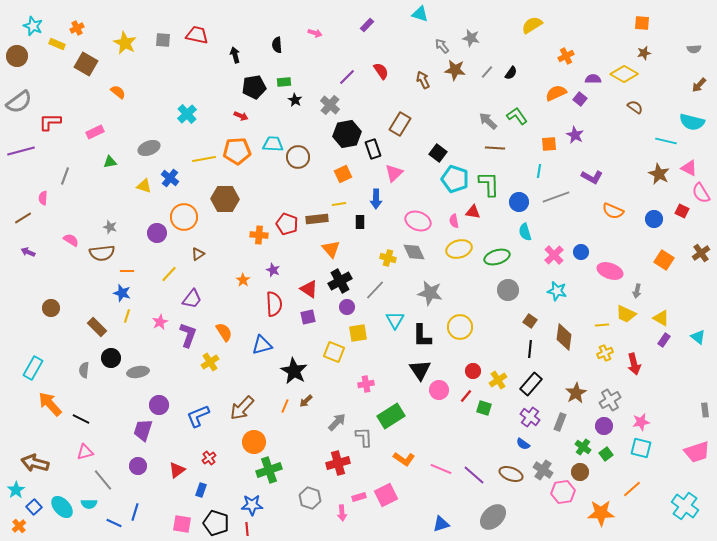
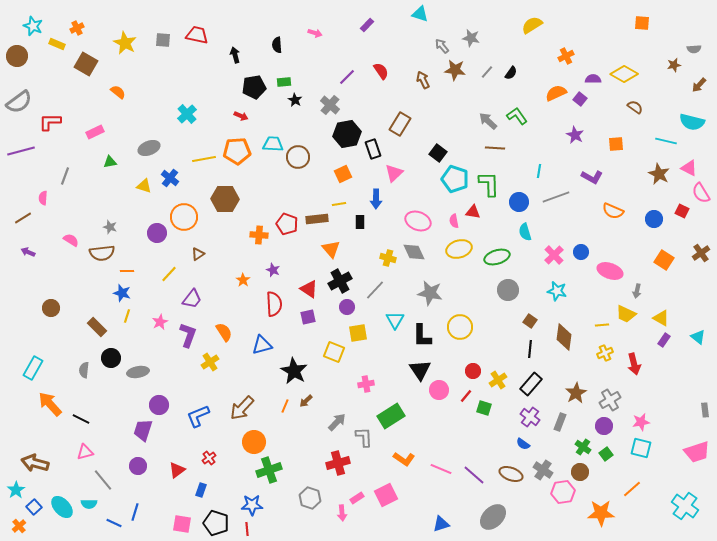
brown star at (644, 53): moved 30 px right, 12 px down
orange square at (549, 144): moved 67 px right
pink rectangle at (359, 497): moved 2 px left, 1 px down; rotated 16 degrees counterclockwise
